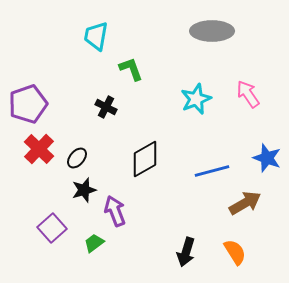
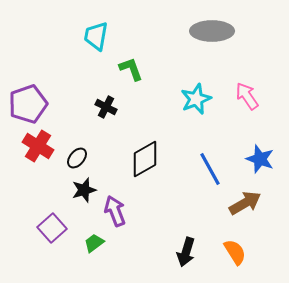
pink arrow: moved 1 px left, 2 px down
red cross: moved 1 px left, 3 px up; rotated 12 degrees counterclockwise
blue star: moved 7 px left, 1 px down
blue line: moved 2 px left, 2 px up; rotated 76 degrees clockwise
